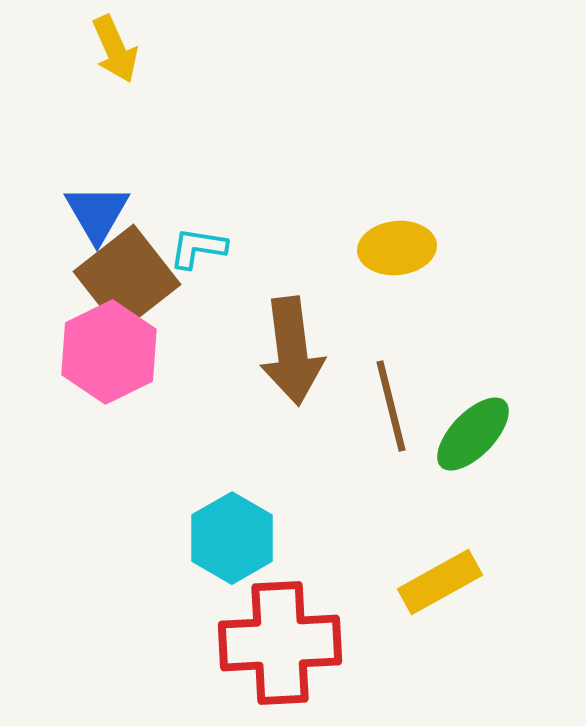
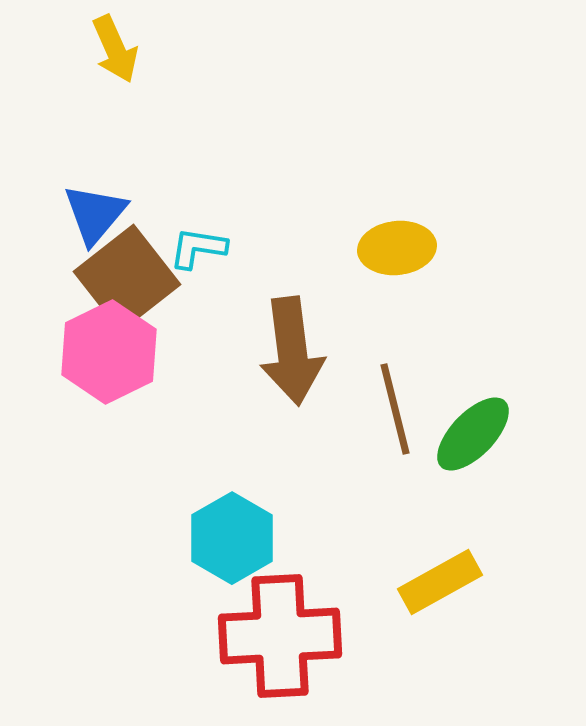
blue triangle: moved 2 px left, 1 px down; rotated 10 degrees clockwise
brown line: moved 4 px right, 3 px down
red cross: moved 7 px up
